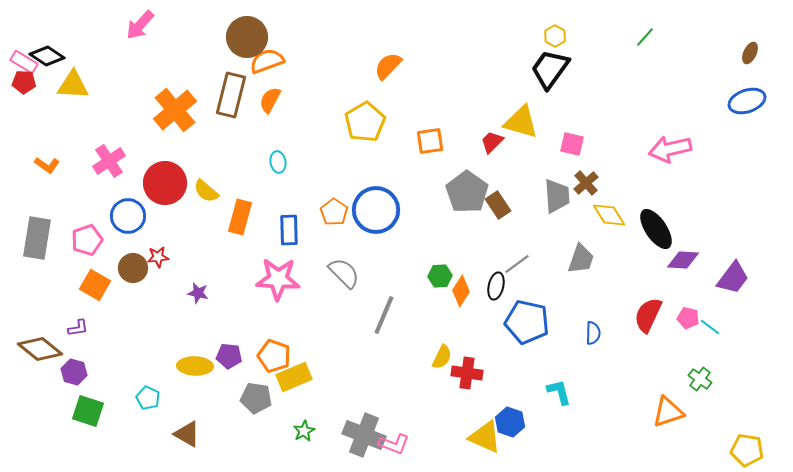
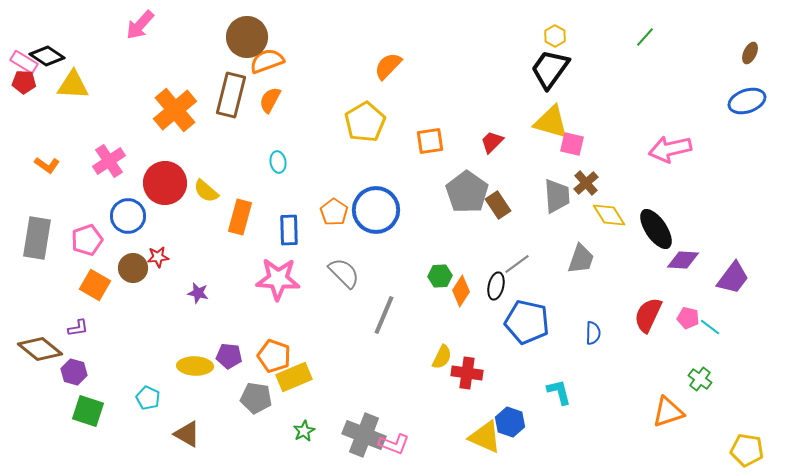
yellow triangle at (521, 122): moved 30 px right
